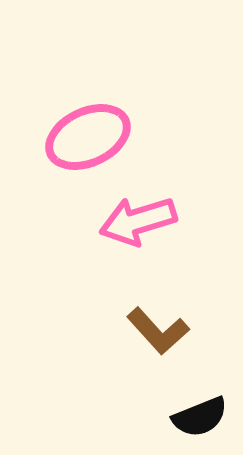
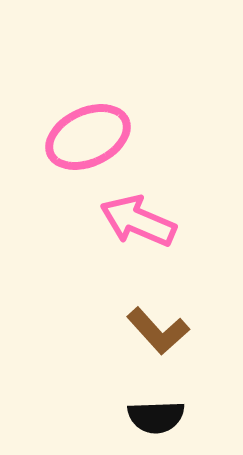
pink arrow: rotated 40 degrees clockwise
black semicircle: moved 44 px left; rotated 20 degrees clockwise
